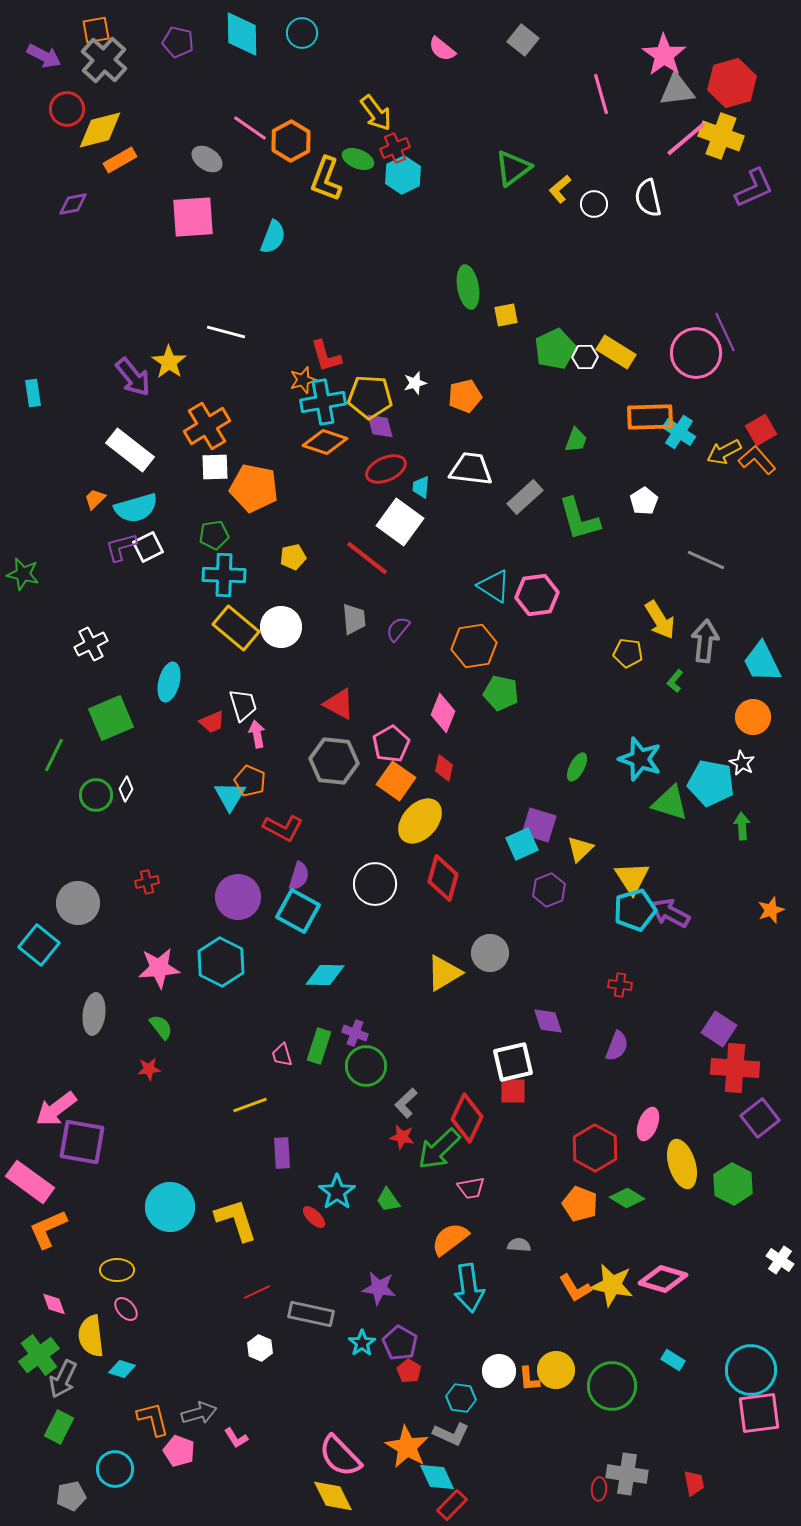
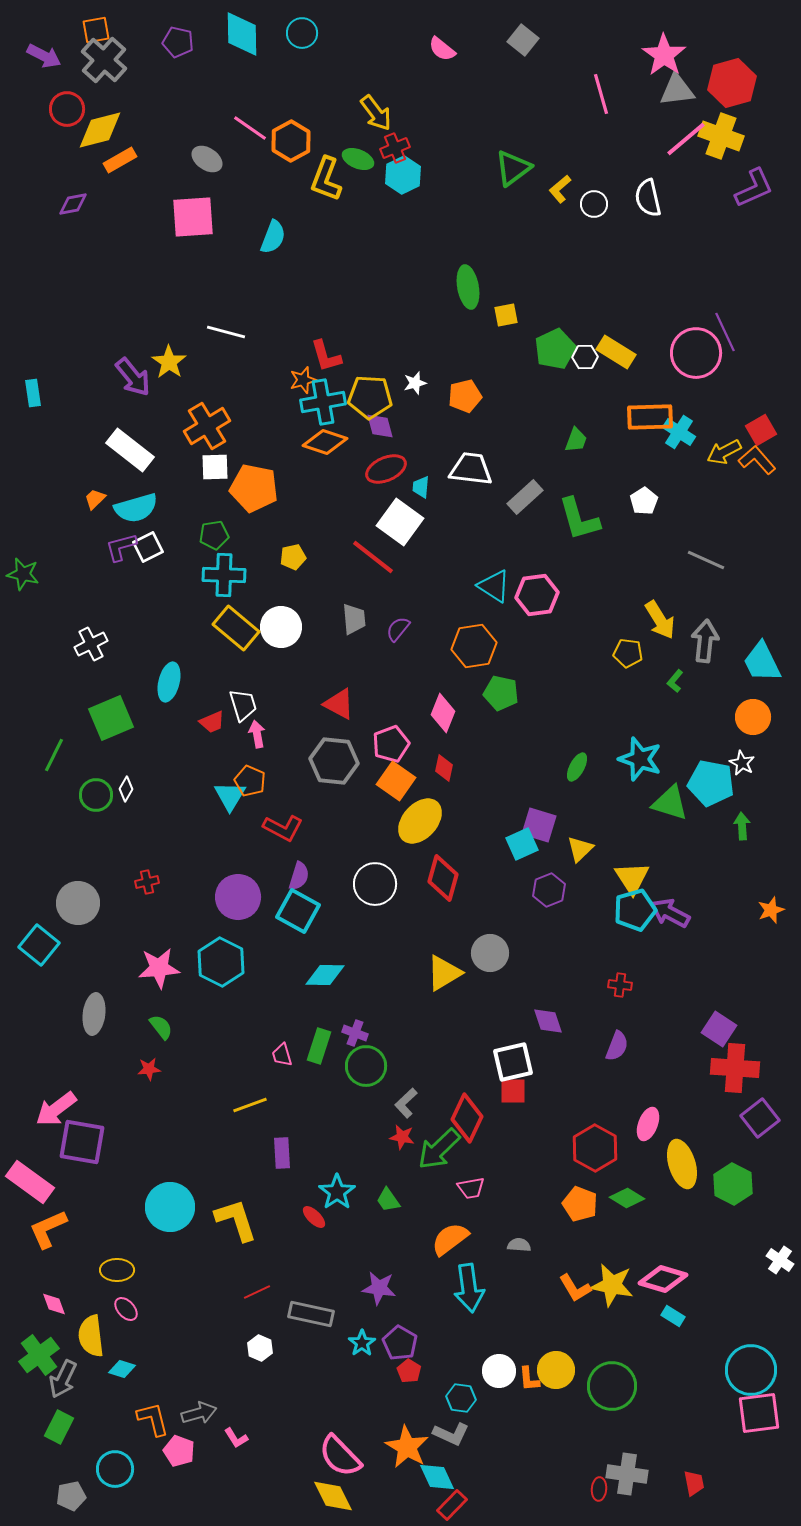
red line at (367, 558): moved 6 px right, 1 px up
pink pentagon at (391, 744): rotated 9 degrees clockwise
cyan rectangle at (673, 1360): moved 44 px up
